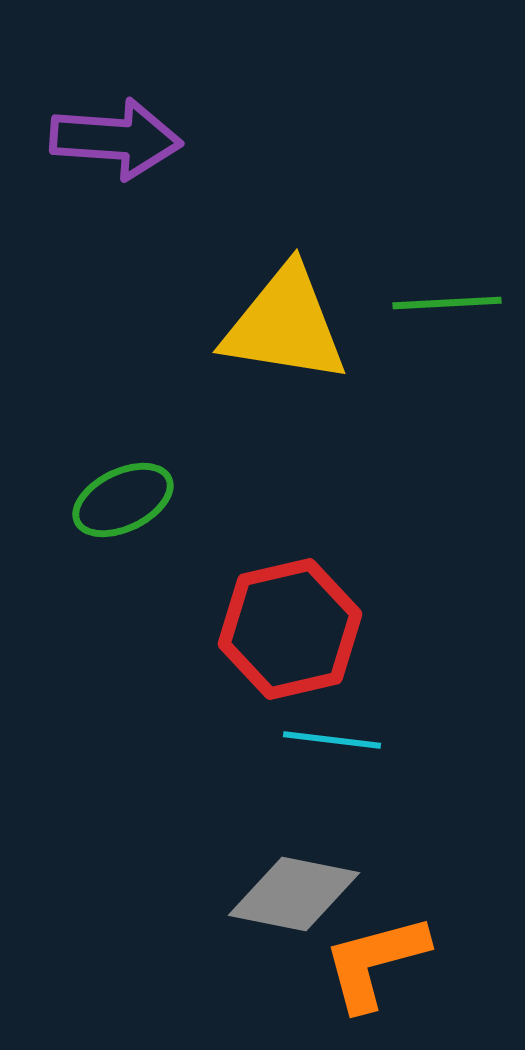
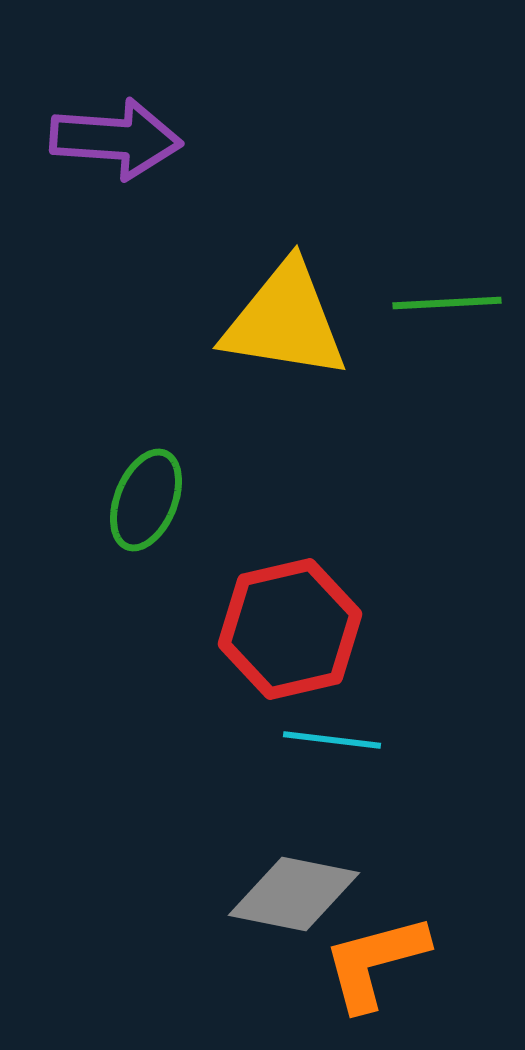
yellow triangle: moved 4 px up
green ellipse: moved 23 px right; rotated 42 degrees counterclockwise
